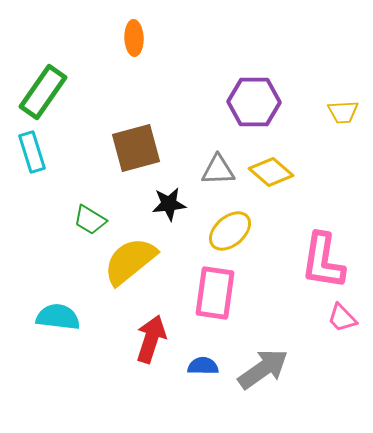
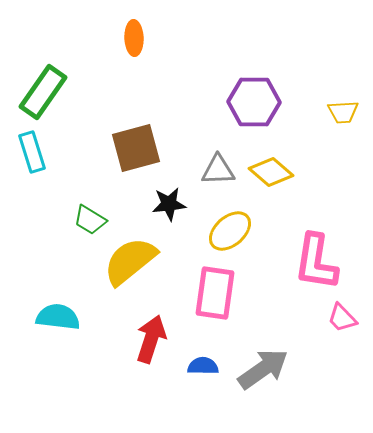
pink L-shape: moved 7 px left, 1 px down
